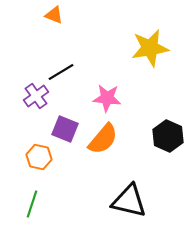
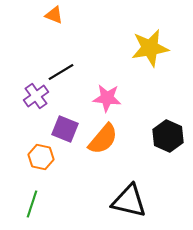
orange hexagon: moved 2 px right
